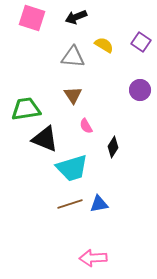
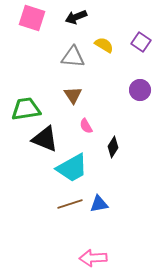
cyan trapezoid: rotated 12 degrees counterclockwise
